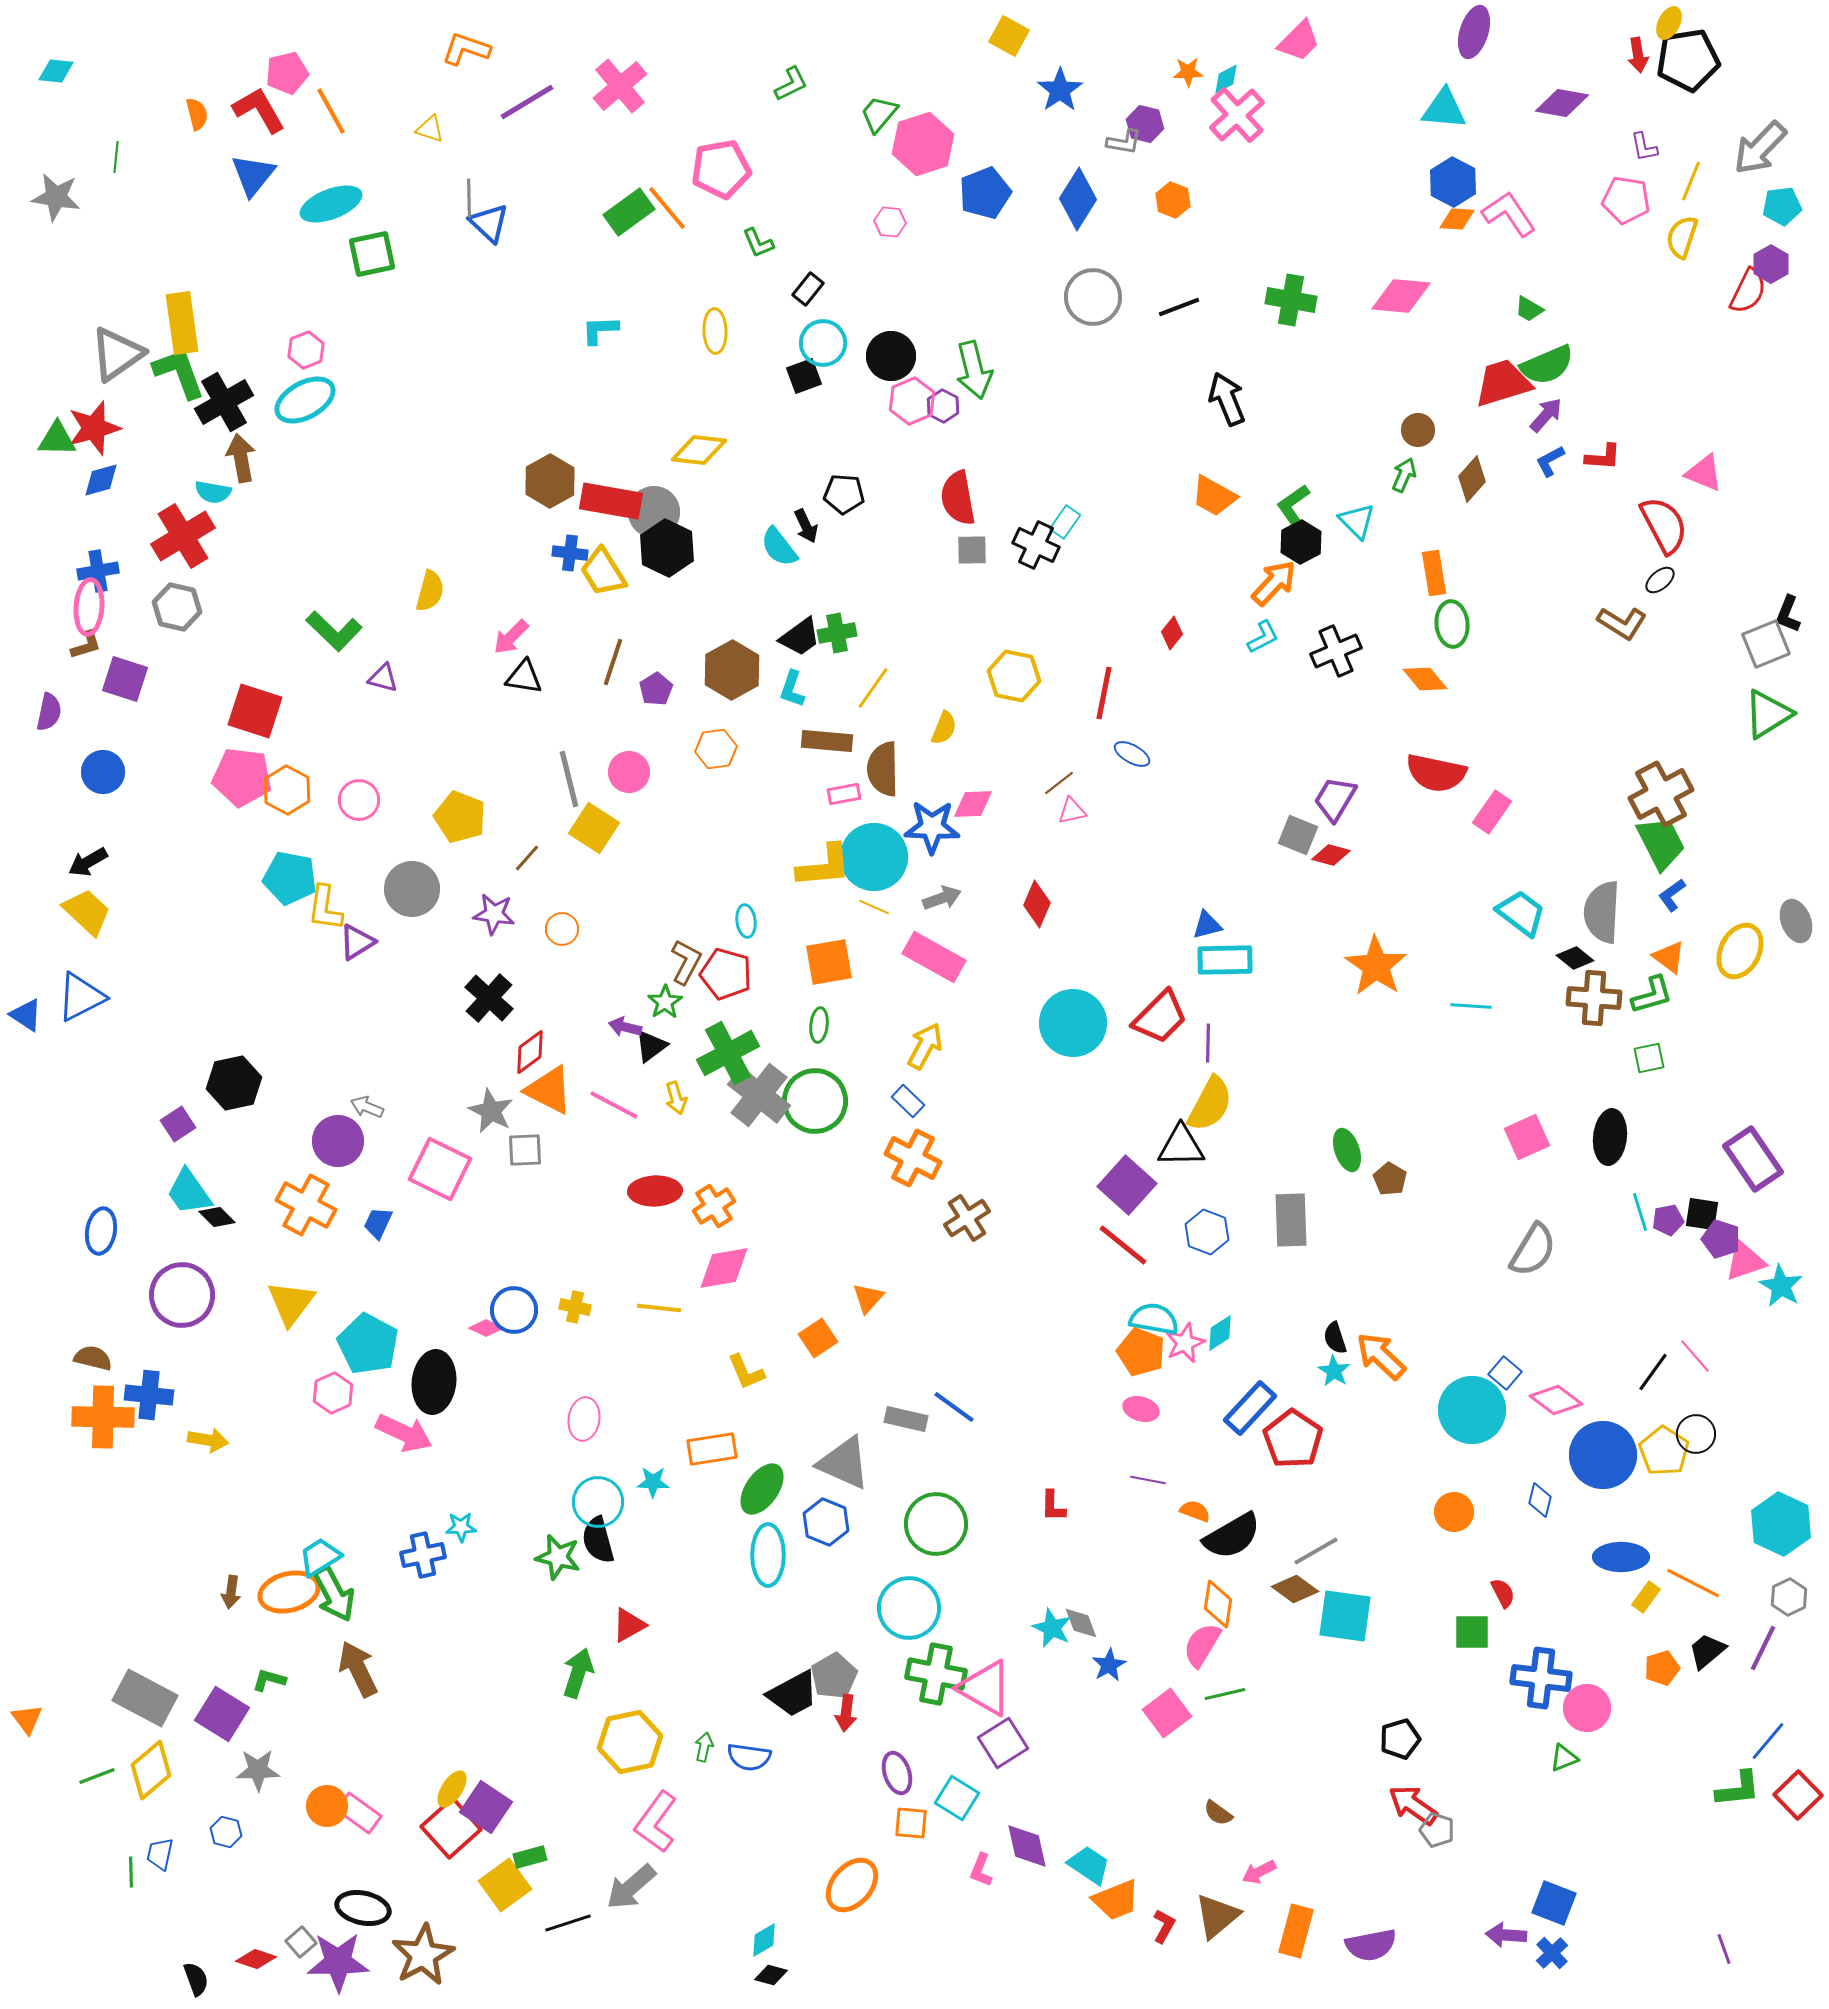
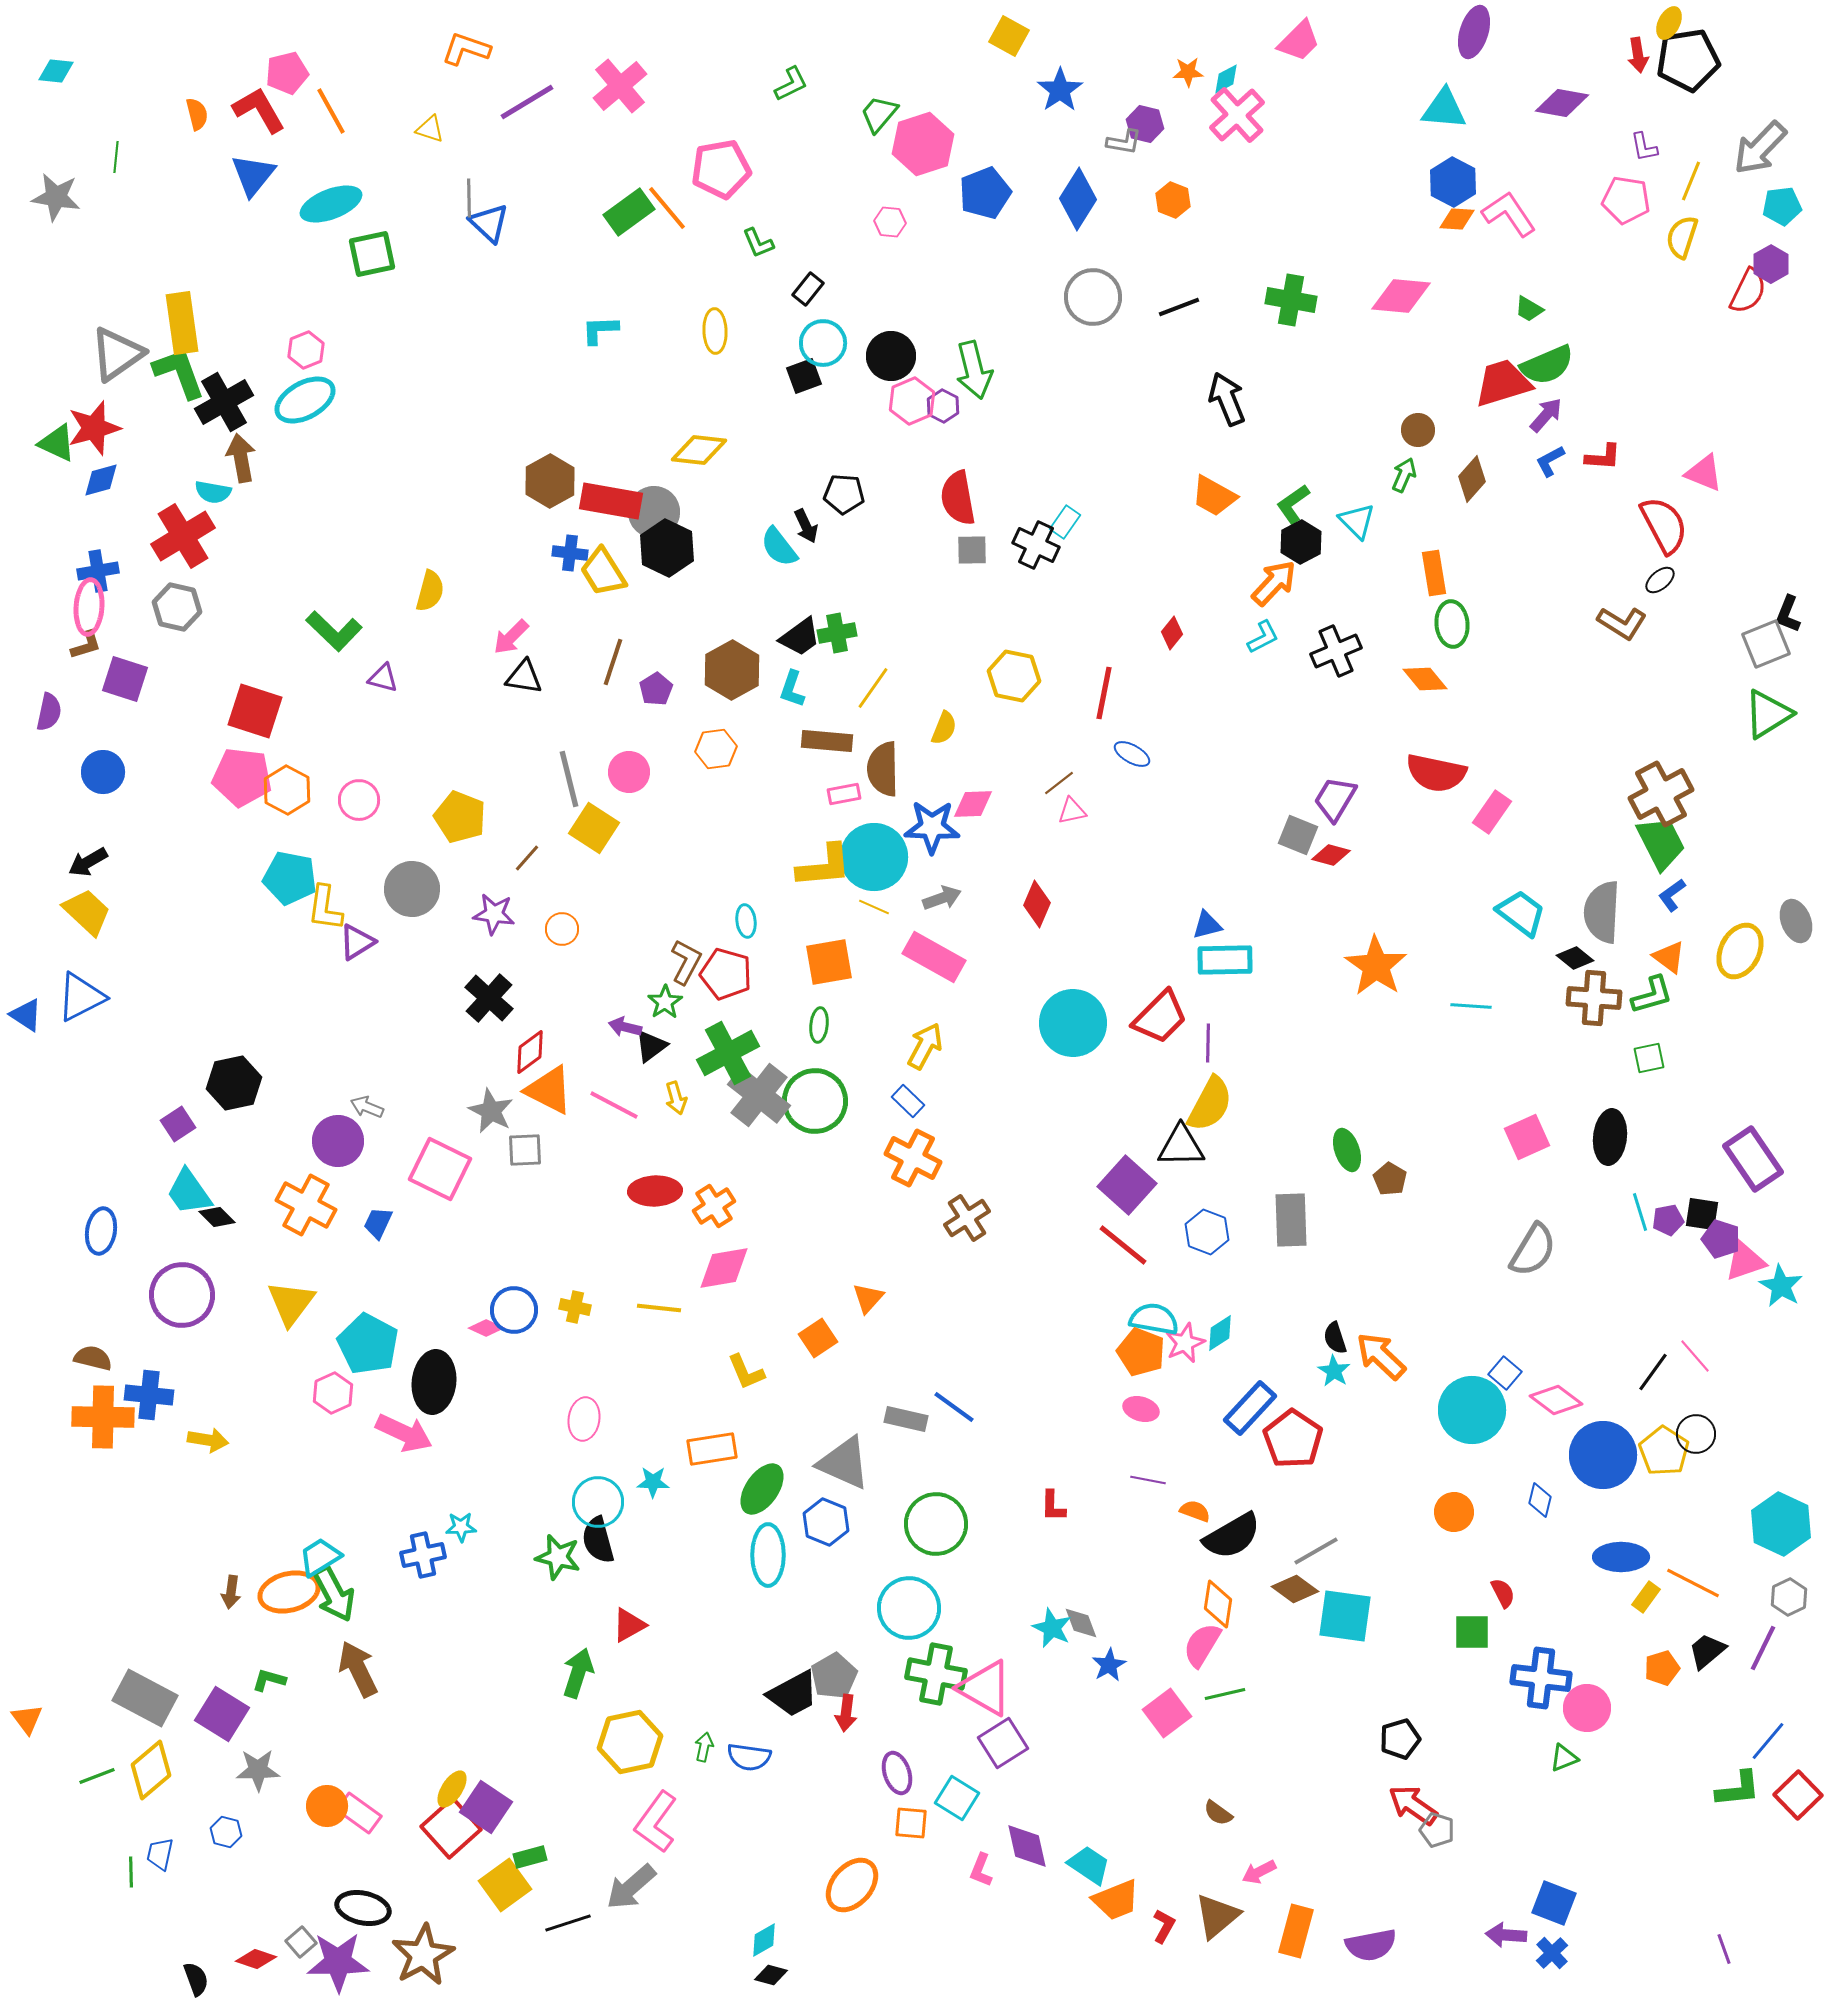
green triangle at (57, 439): moved 4 px down; rotated 24 degrees clockwise
